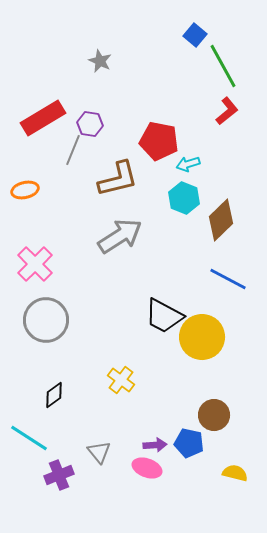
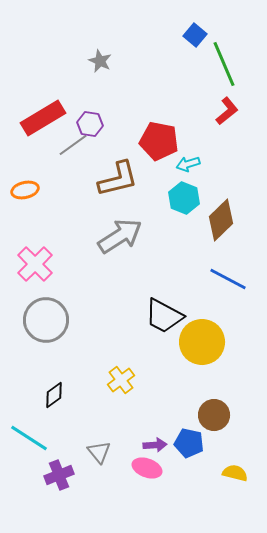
green line: moved 1 px right, 2 px up; rotated 6 degrees clockwise
gray line: moved 5 px up; rotated 32 degrees clockwise
yellow circle: moved 5 px down
yellow cross: rotated 16 degrees clockwise
